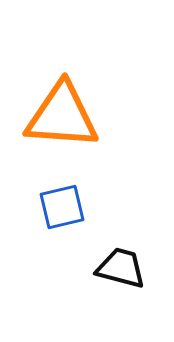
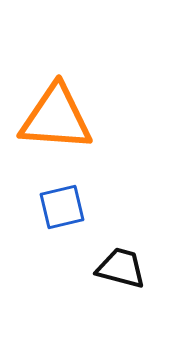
orange triangle: moved 6 px left, 2 px down
